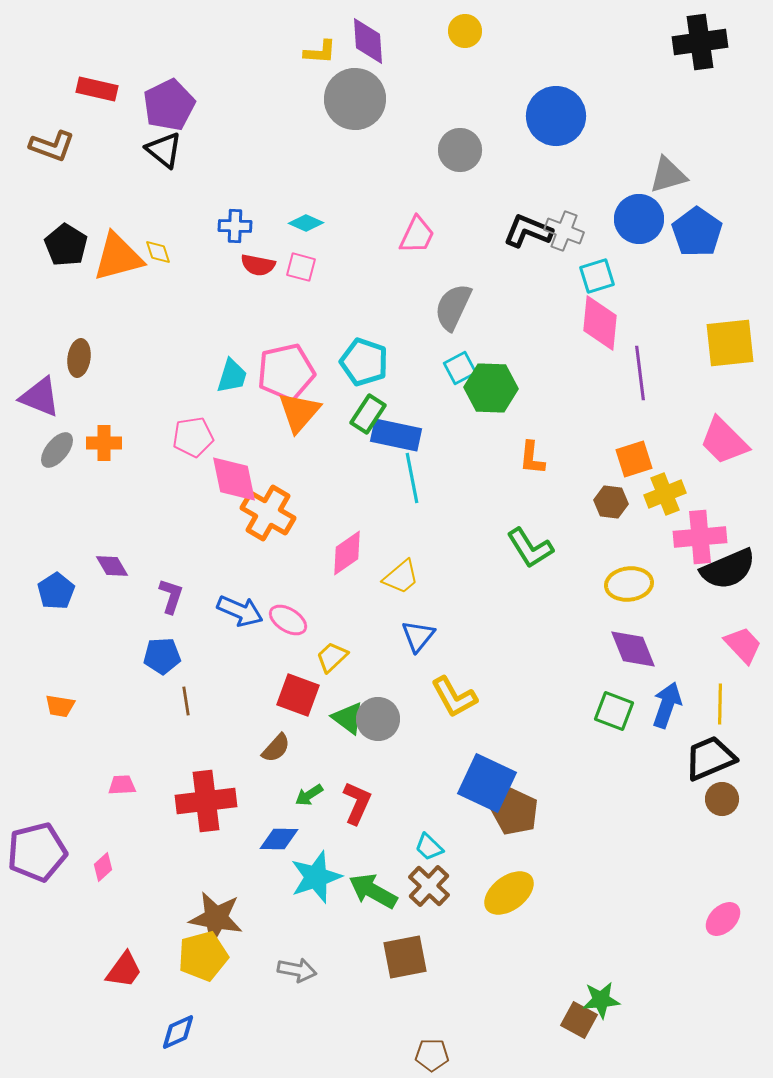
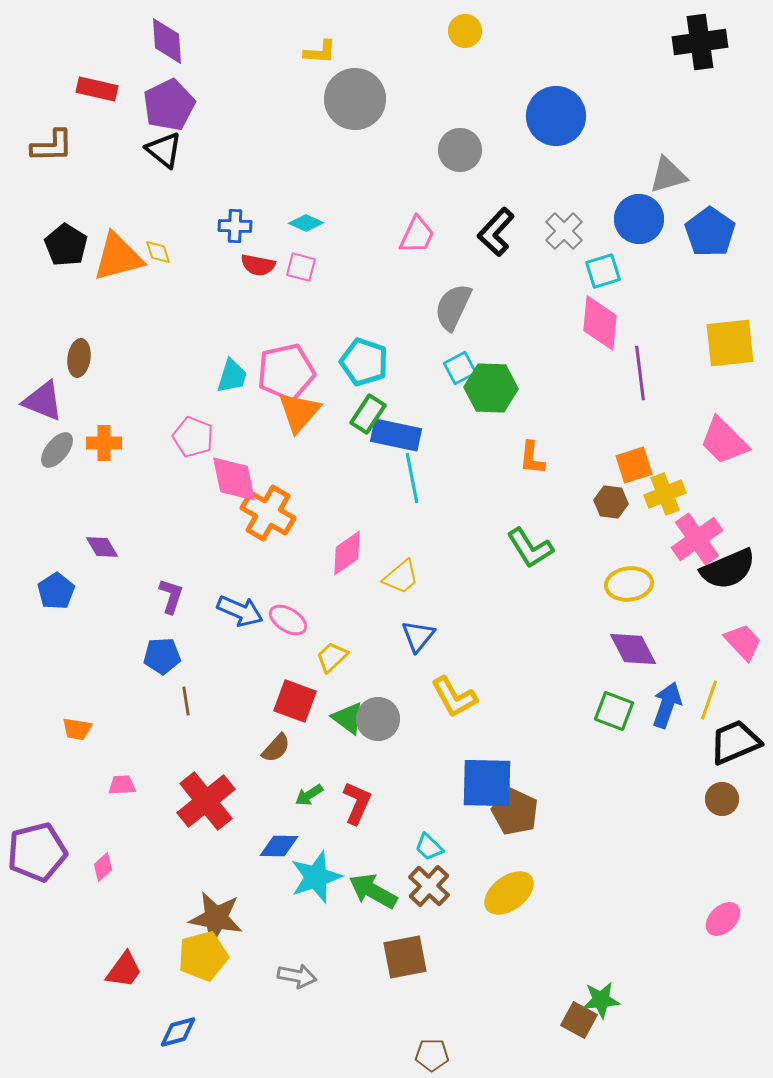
purple diamond at (368, 41): moved 201 px left
brown L-shape at (52, 146): rotated 21 degrees counterclockwise
black L-shape at (528, 231): moved 32 px left, 1 px down; rotated 69 degrees counterclockwise
gray cross at (564, 231): rotated 24 degrees clockwise
blue pentagon at (697, 232): moved 13 px right
cyan square at (597, 276): moved 6 px right, 5 px up
purple triangle at (40, 397): moved 3 px right, 4 px down
pink pentagon at (193, 437): rotated 30 degrees clockwise
orange square at (634, 459): moved 6 px down
pink cross at (700, 537): moved 3 px left, 2 px down; rotated 30 degrees counterclockwise
purple diamond at (112, 566): moved 10 px left, 19 px up
pink trapezoid at (743, 645): moved 3 px up
purple diamond at (633, 649): rotated 6 degrees counterclockwise
red square at (298, 695): moved 3 px left, 6 px down
yellow line at (720, 704): moved 11 px left, 4 px up; rotated 18 degrees clockwise
orange trapezoid at (60, 706): moved 17 px right, 23 px down
black trapezoid at (710, 758): moved 25 px right, 16 px up
blue square at (487, 783): rotated 24 degrees counterclockwise
red cross at (206, 801): rotated 32 degrees counterclockwise
blue diamond at (279, 839): moved 7 px down
gray arrow at (297, 970): moved 6 px down
blue diamond at (178, 1032): rotated 9 degrees clockwise
